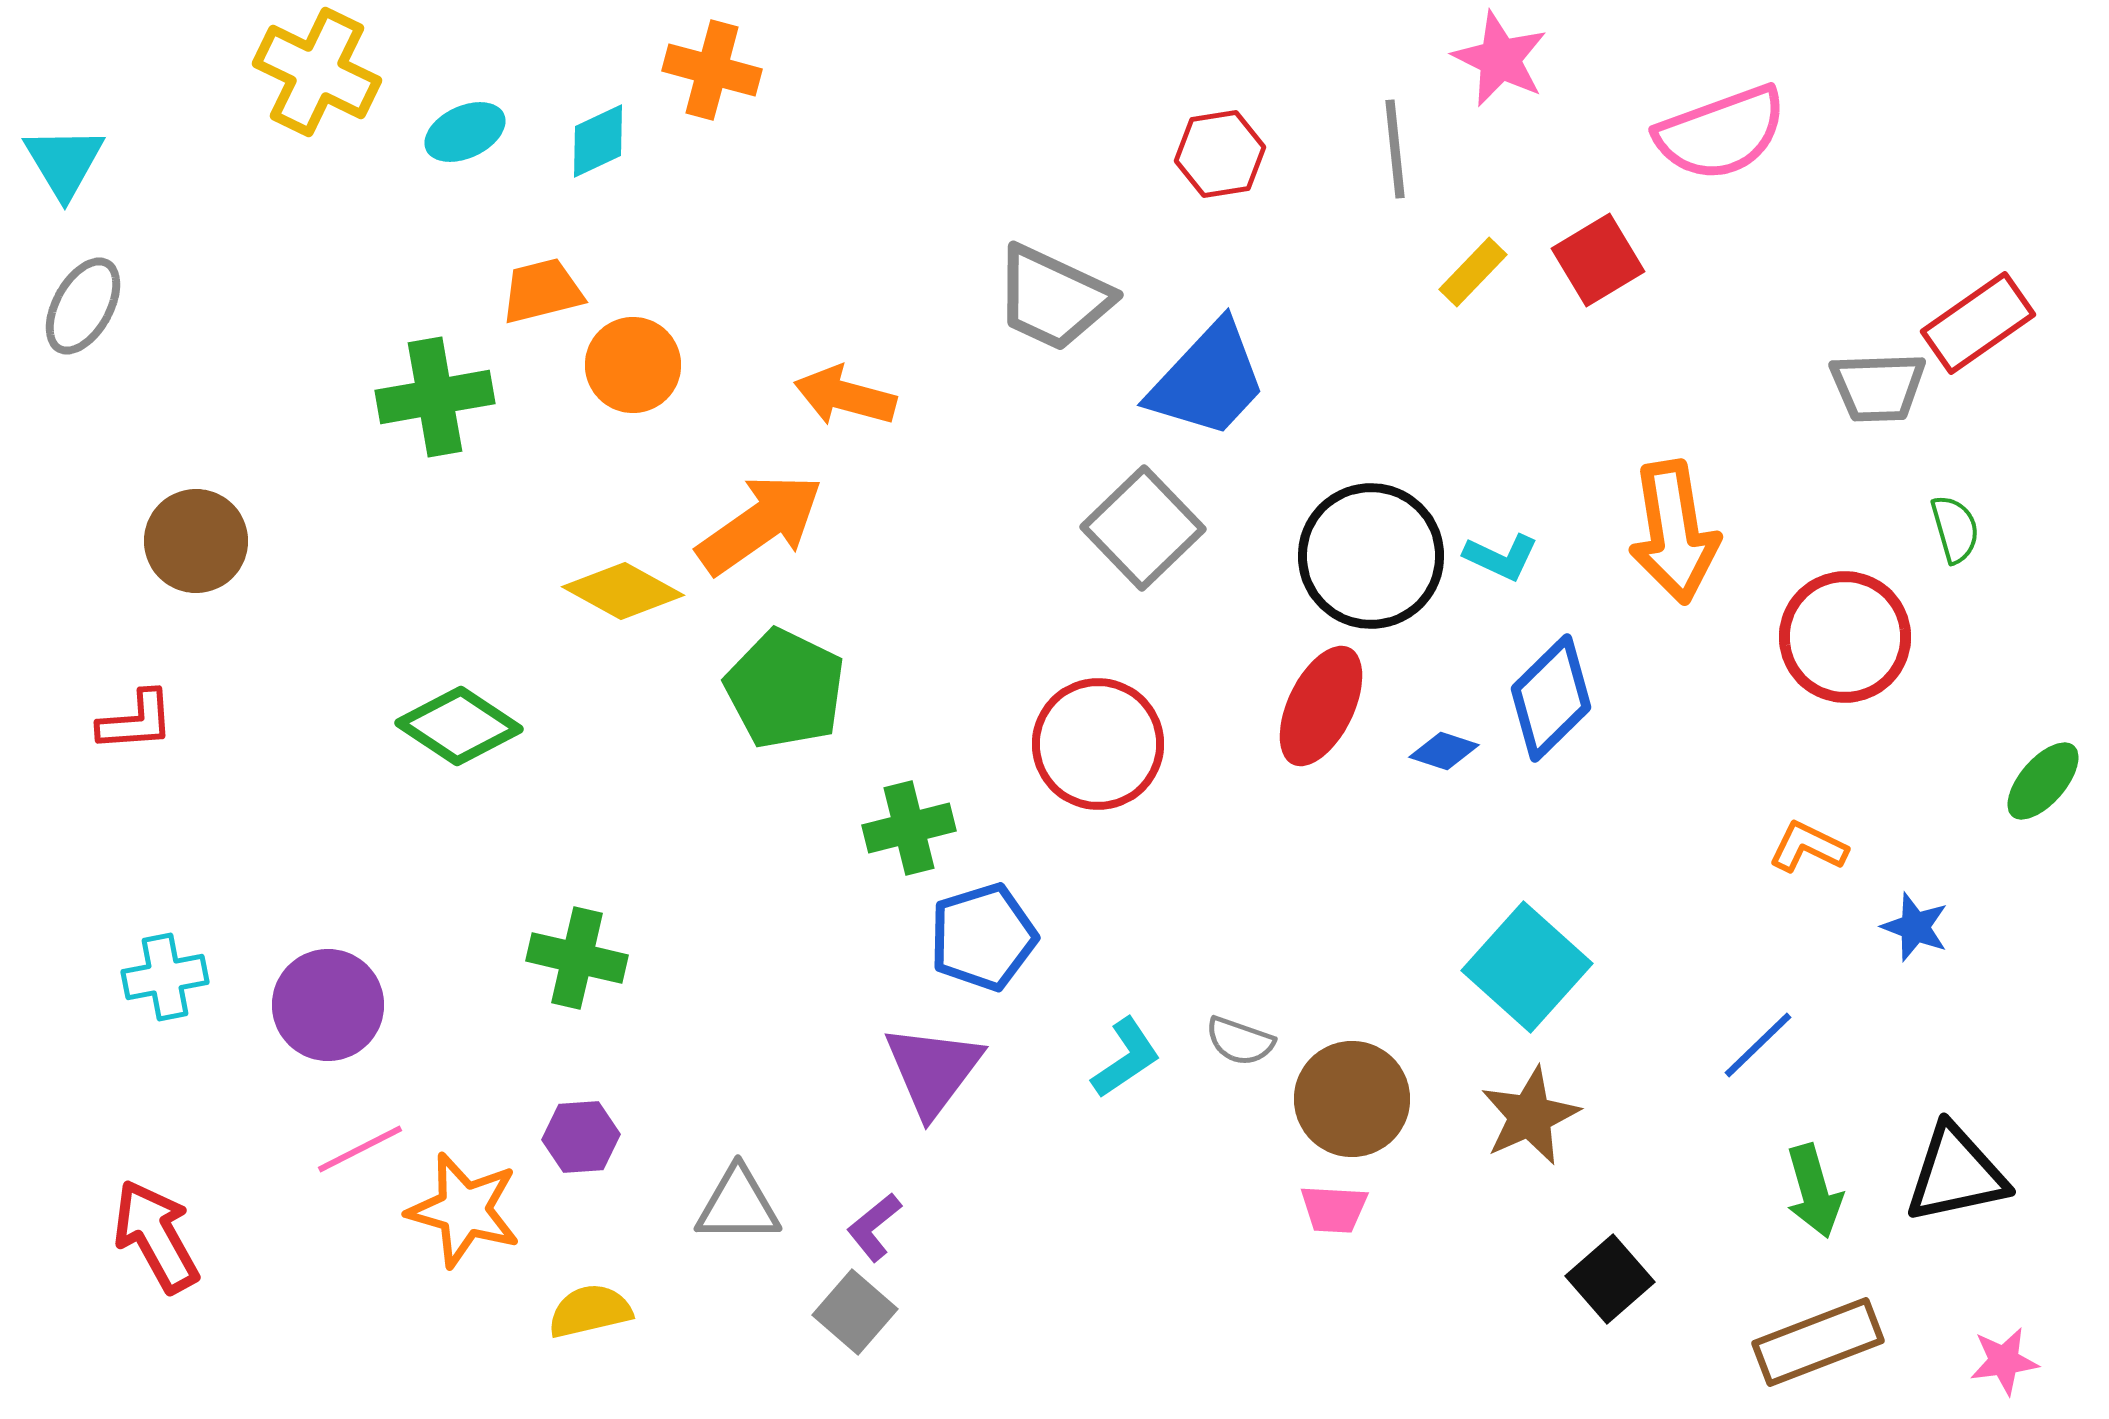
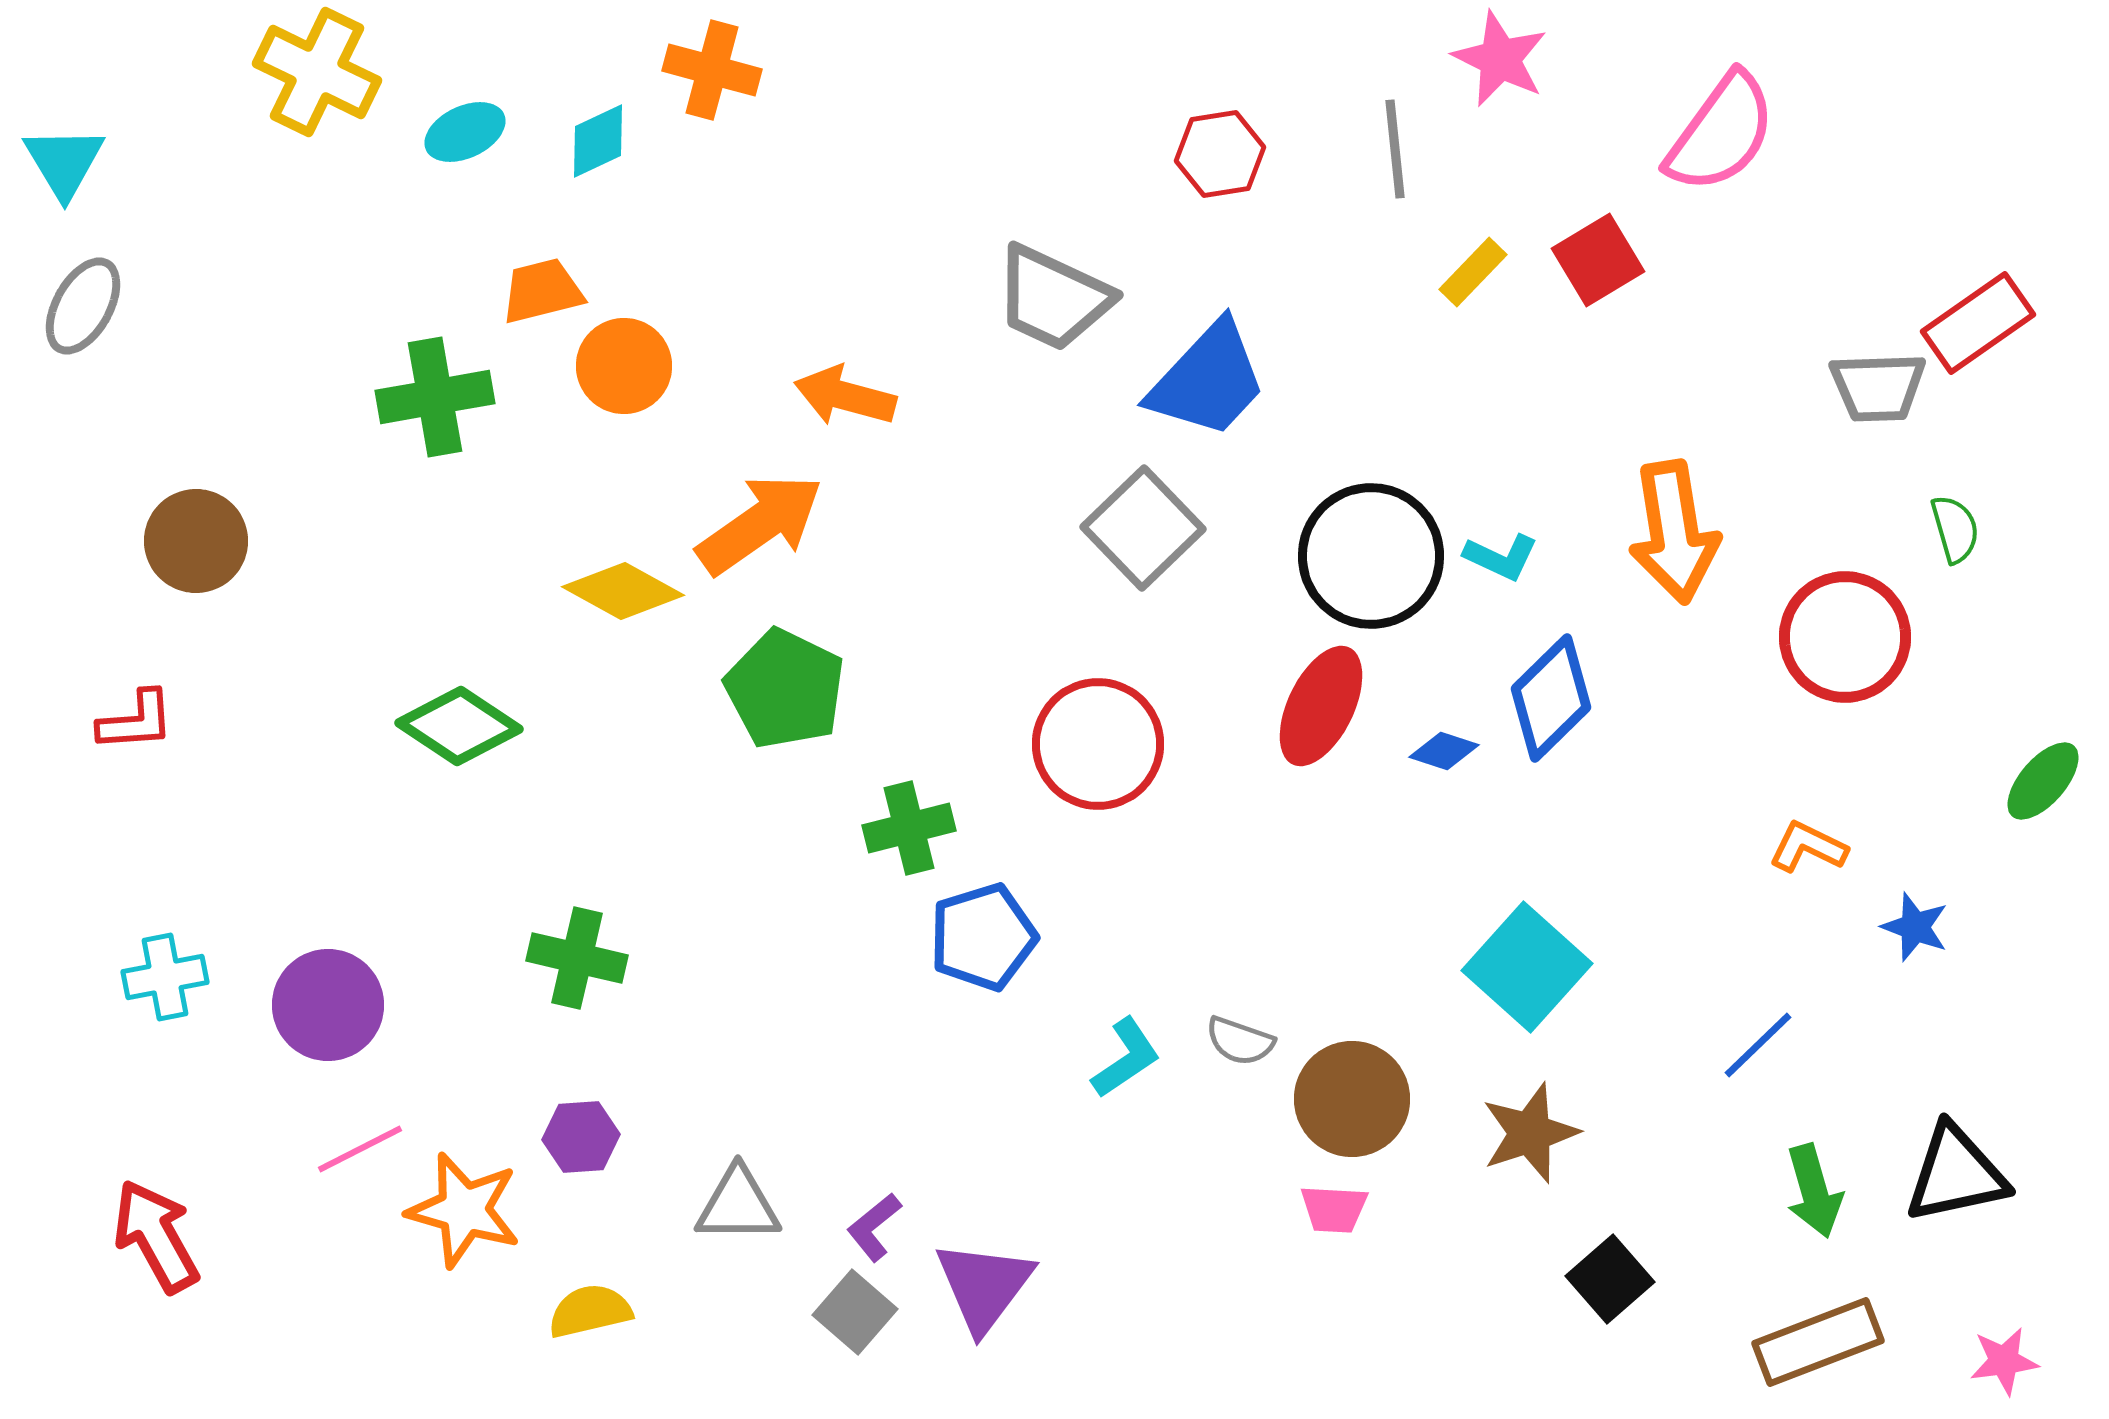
pink semicircle at (1721, 133): rotated 34 degrees counterclockwise
orange circle at (633, 365): moved 9 px left, 1 px down
purple triangle at (933, 1070): moved 51 px right, 216 px down
brown star at (1530, 1116): moved 17 px down; rotated 6 degrees clockwise
